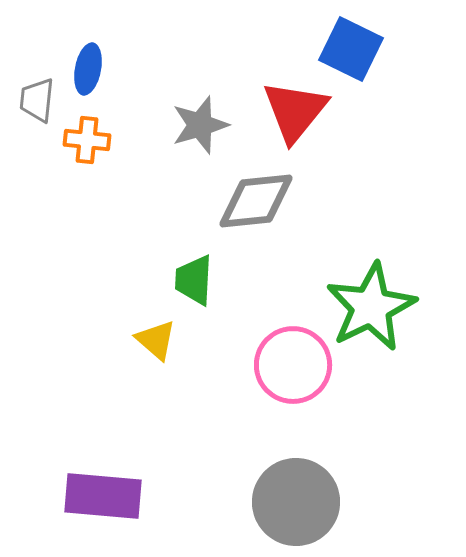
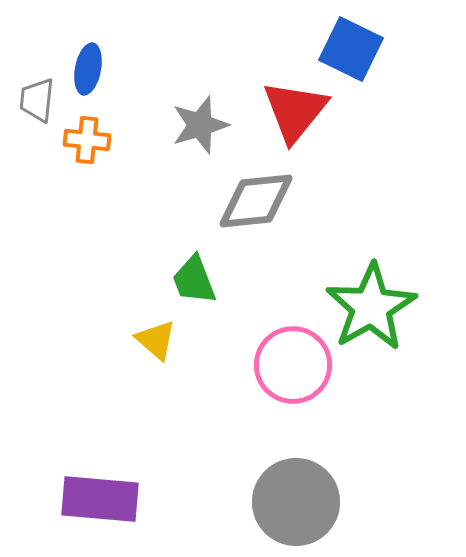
green trapezoid: rotated 24 degrees counterclockwise
green star: rotated 4 degrees counterclockwise
purple rectangle: moved 3 px left, 3 px down
